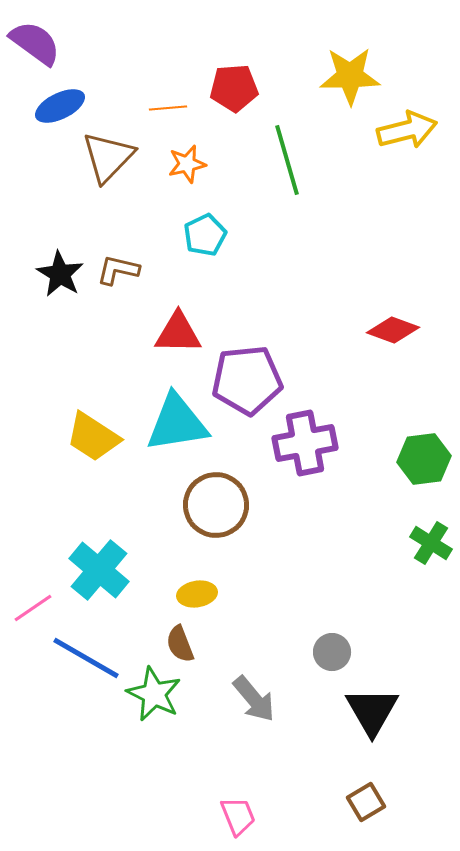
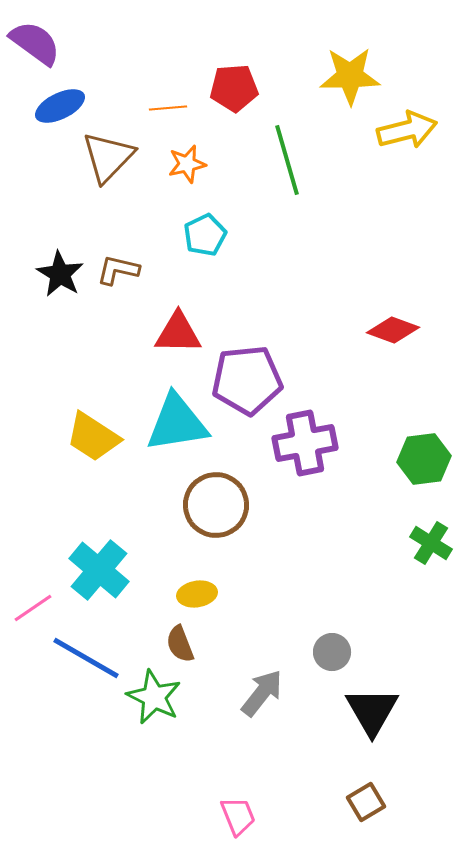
green star: moved 3 px down
gray arrow: moved 8 px right, 6 px up; rotated 102 degrees counterclockwise
